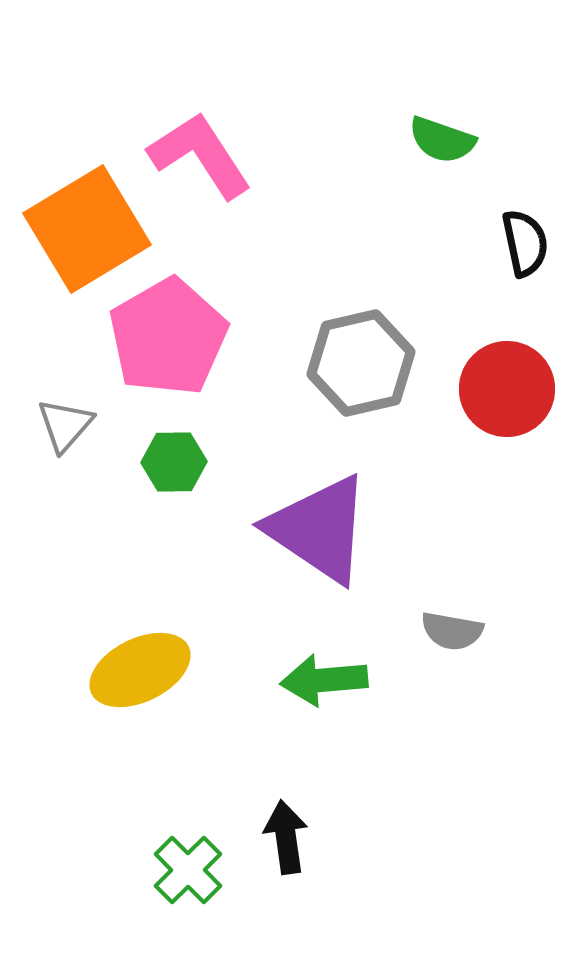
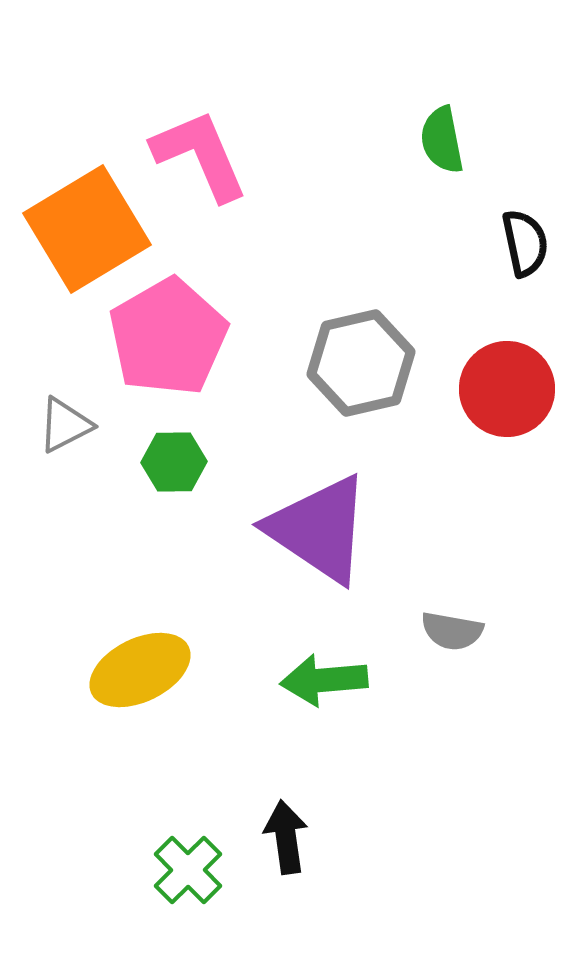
green semicircle: rotated 60 degrees clockwise
pink L-shape: rotated 10 degrees clockwise
gray triangle: rotated 22 degrees clockwise
